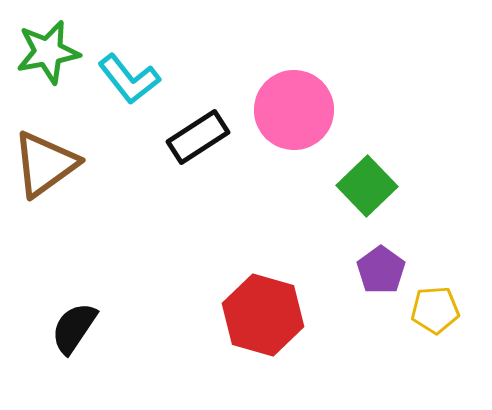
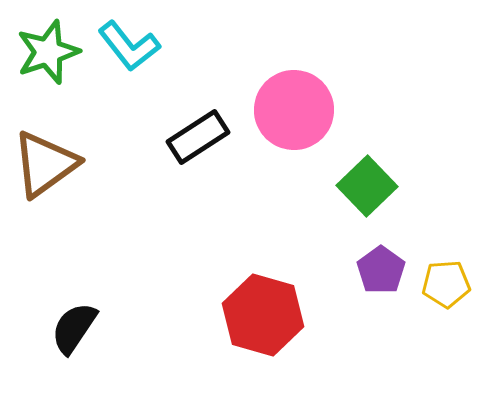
green star: rotated 8 degrees counterclockwise
cyan L-shape: moved 33 px up
yellow pentagon: moved 11 px right, 26 px up
